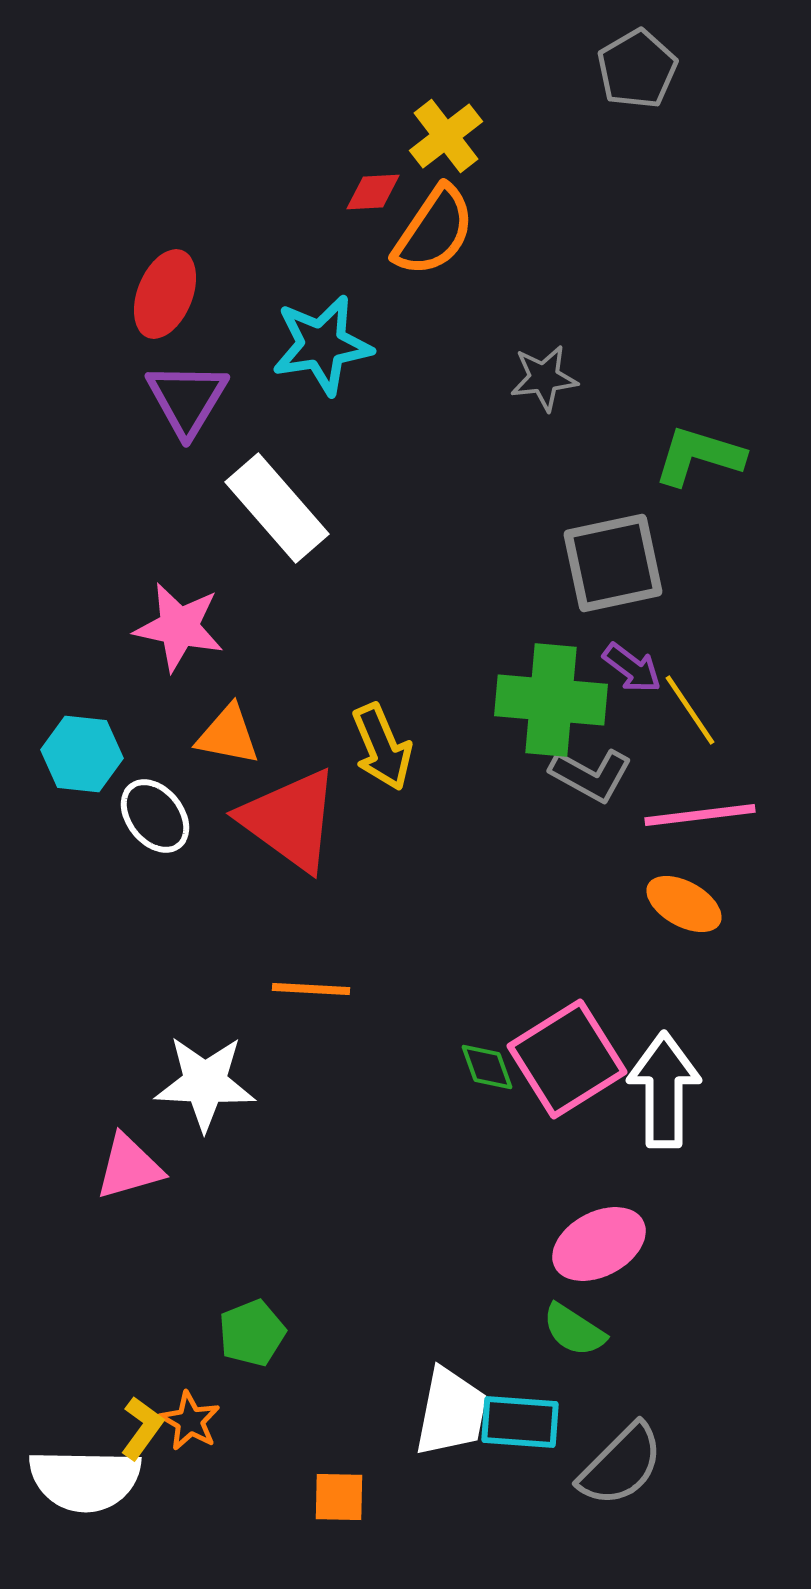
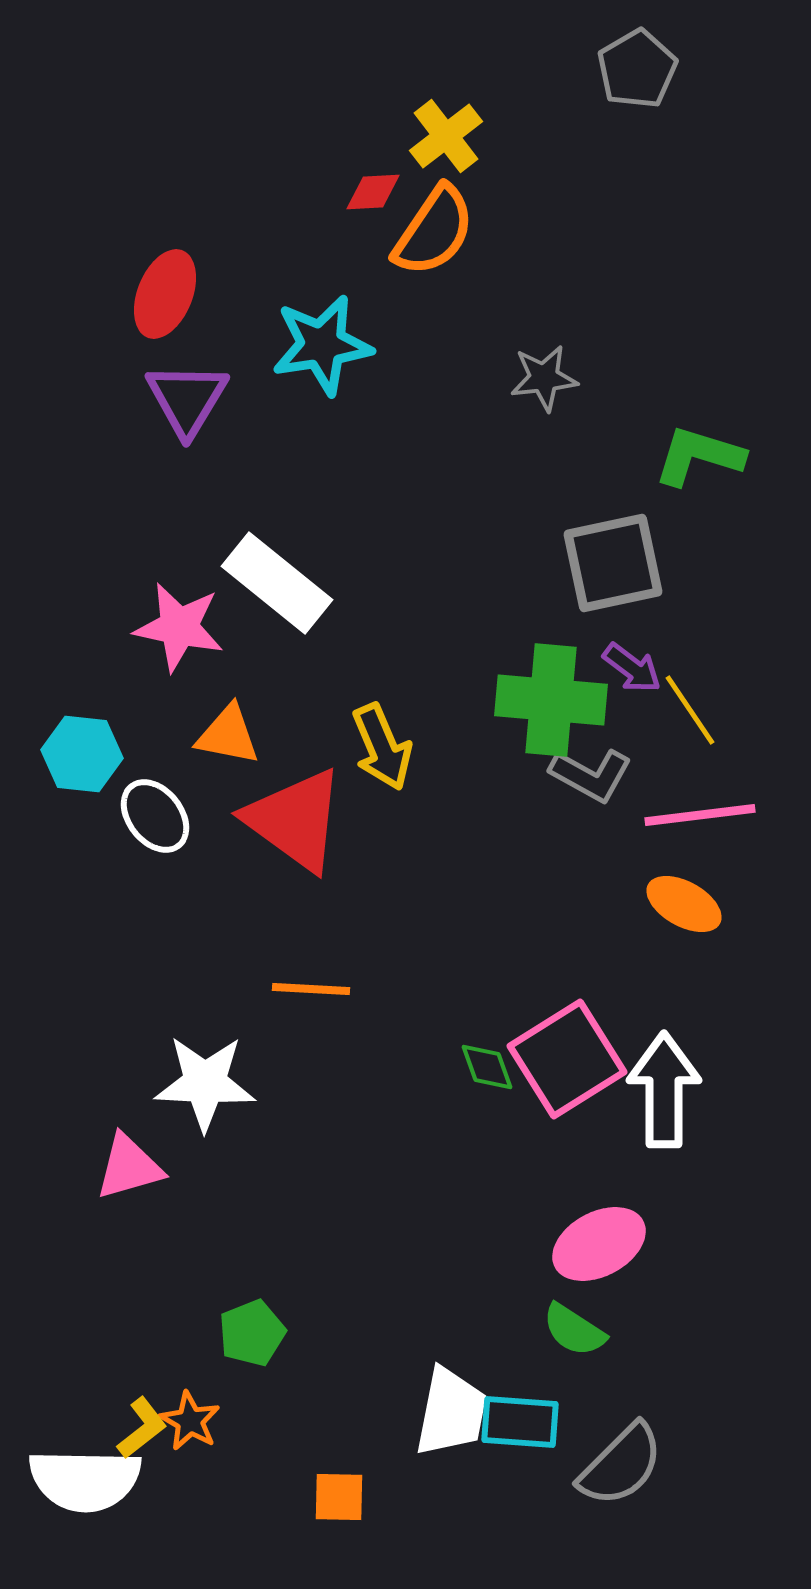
white rectangle: moved 75 px down; rotated 10 degrees counterclockwise
red triangle: moved 5 px right
yellow L-shape: rotated 16 degrees clockwise
